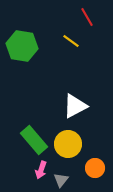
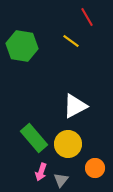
green rectangle: moved 2 px up
pink arrow: moved 2 px down
